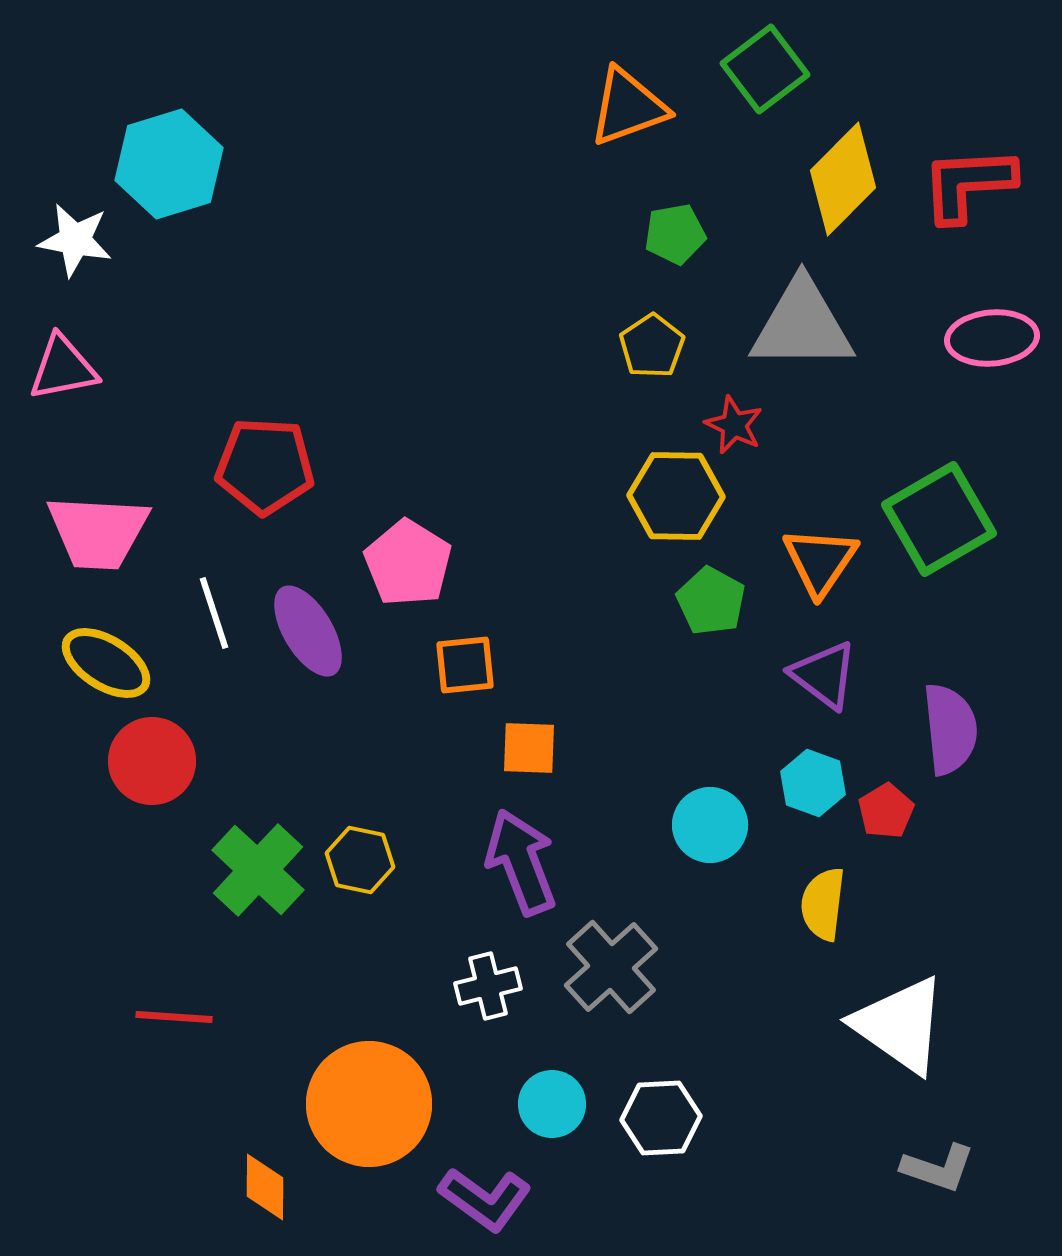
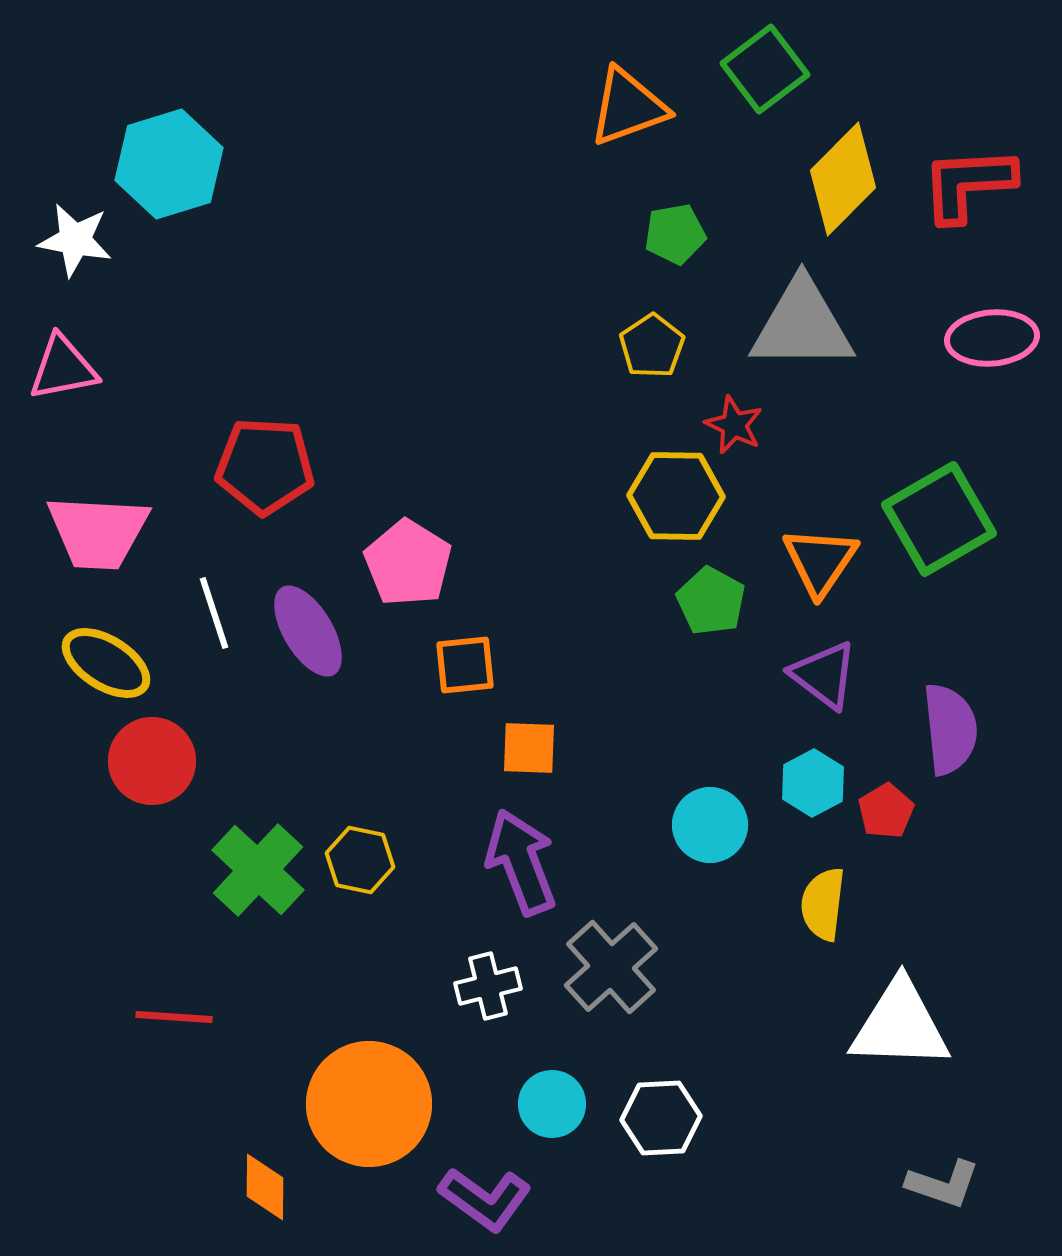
cyan hexagon at (813, 783): rotated 12 degrees clockwise
white triangle at (900, 1025): rotated 33 degrees counterclockwise
gray L-shape at (938, 1168): moved 5 px right, 16 px down
